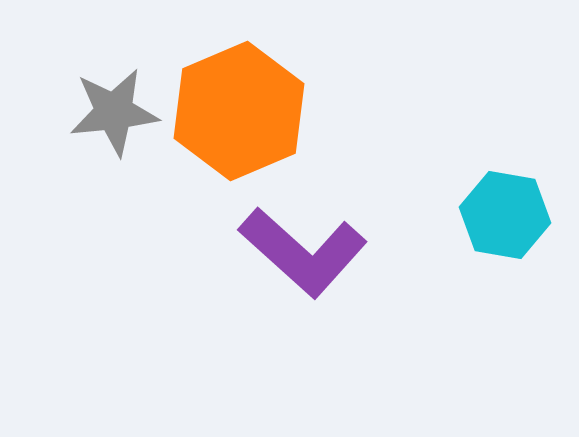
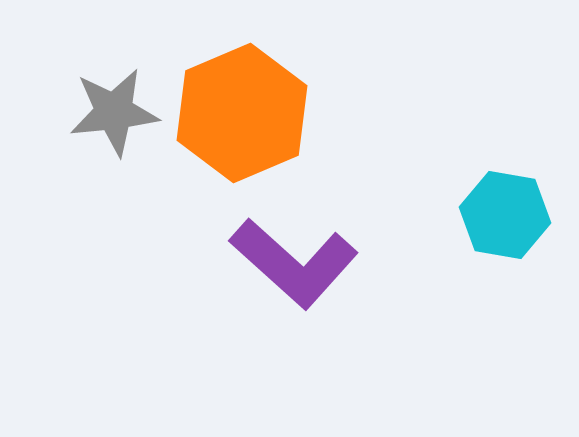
orange hexagon: moved 3 px right, 2 px down
purple L-shape: moved 9 px left, 11 px down
